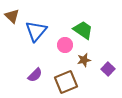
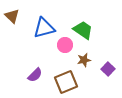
blue triangle: moved 8 px right, 3 px up; rotated 35 degrees clockwise
